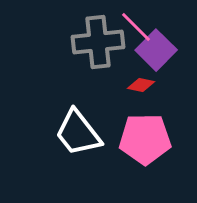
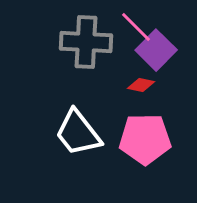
gray cross: moved 12 px left; rotated 9 degrees clockwise
